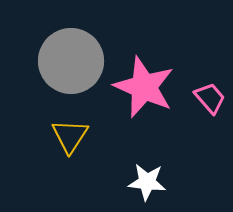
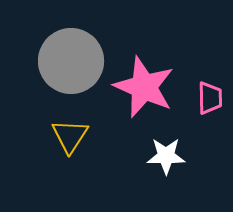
pink trapezoid: rotated 40 degrees clockwise
white star: moved 19 px right, 26 px up; rotated 6 degrees counterclockwise
